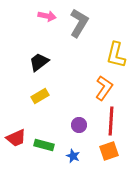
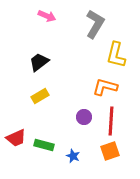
pink arrow: rotated 12 degrees clockwise
gray L-shape: moved 16 px right, 1 px down
orange L-shape: moved 1 px right, 1 px up; rotated 110 degrees counterclockwise
purple circle: moved 5 px right, 8 px up
orange square: moved 1 px right
